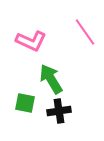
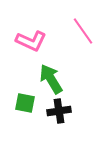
pink line: moved 2 px left, 1 px up
